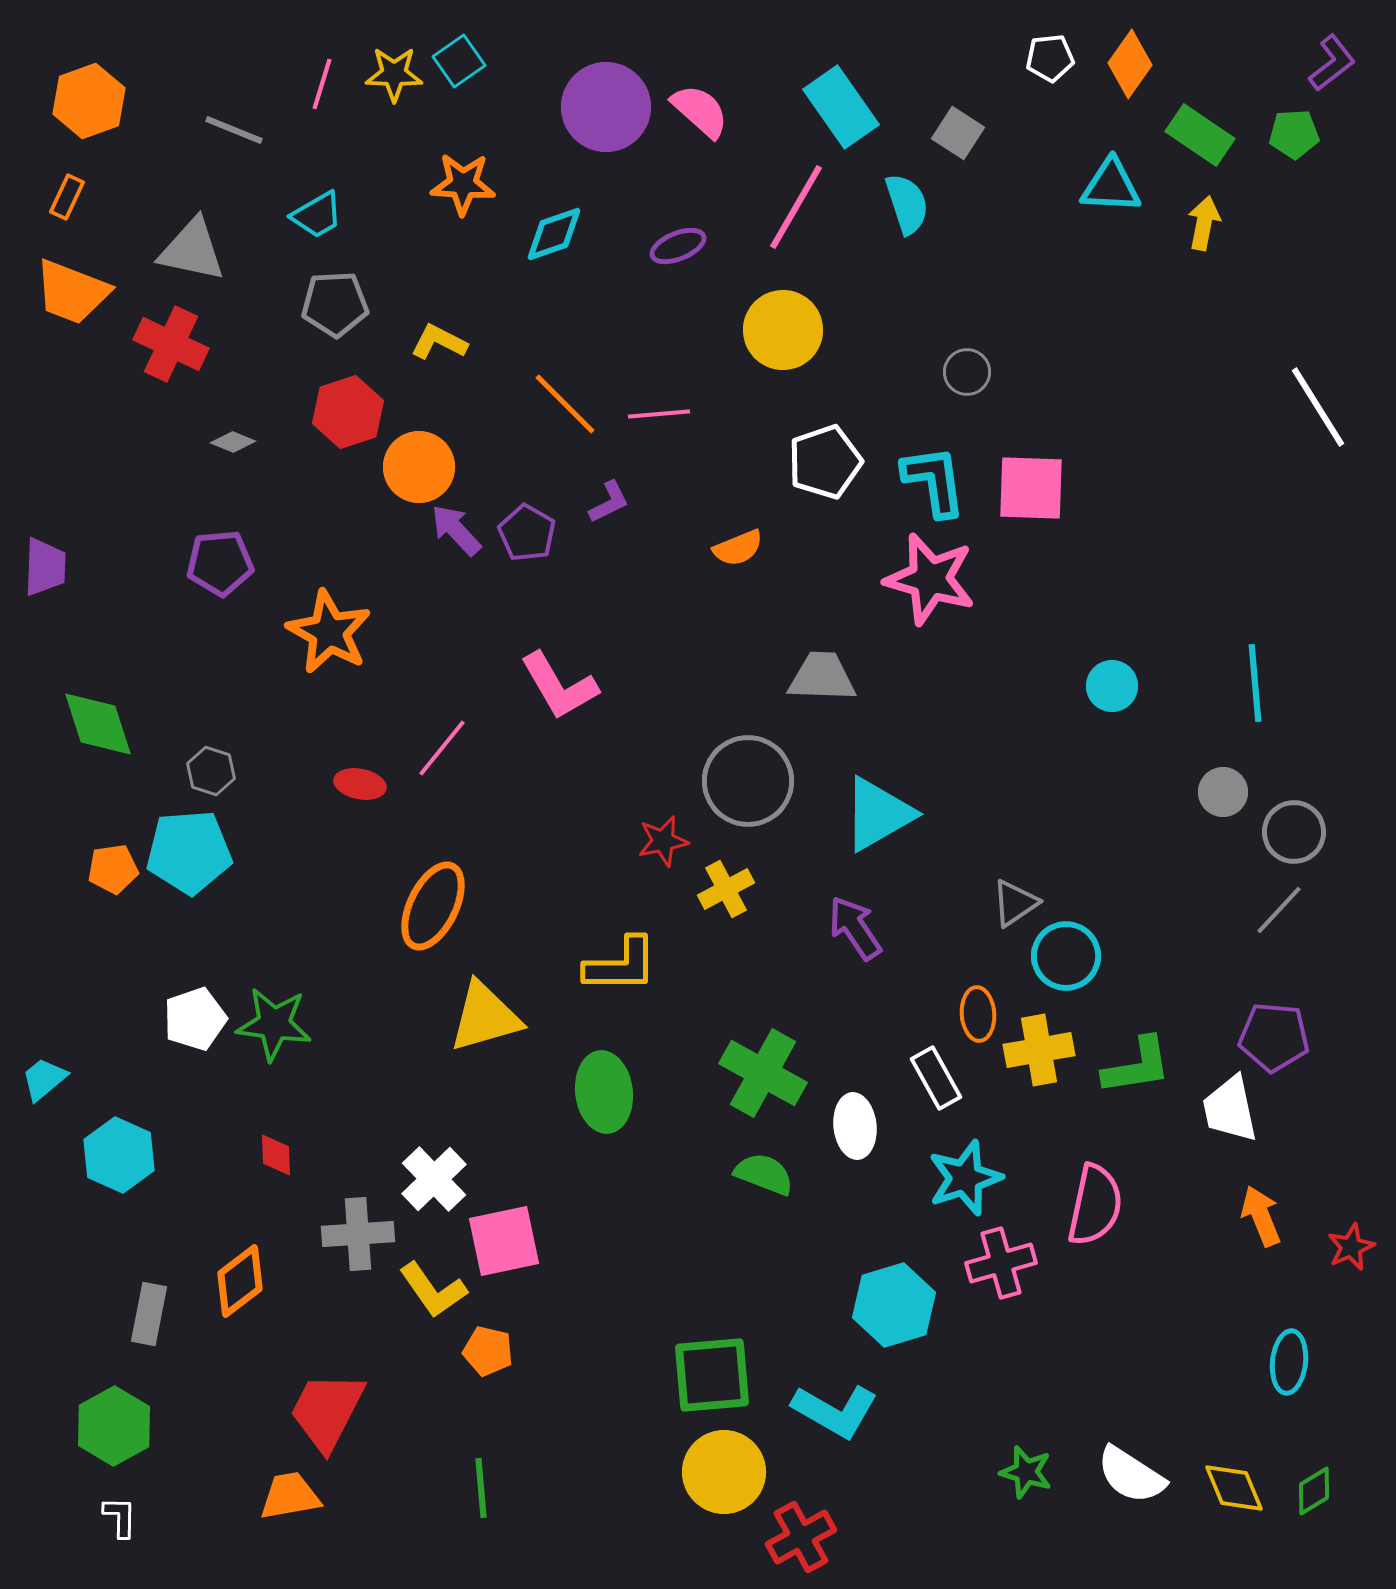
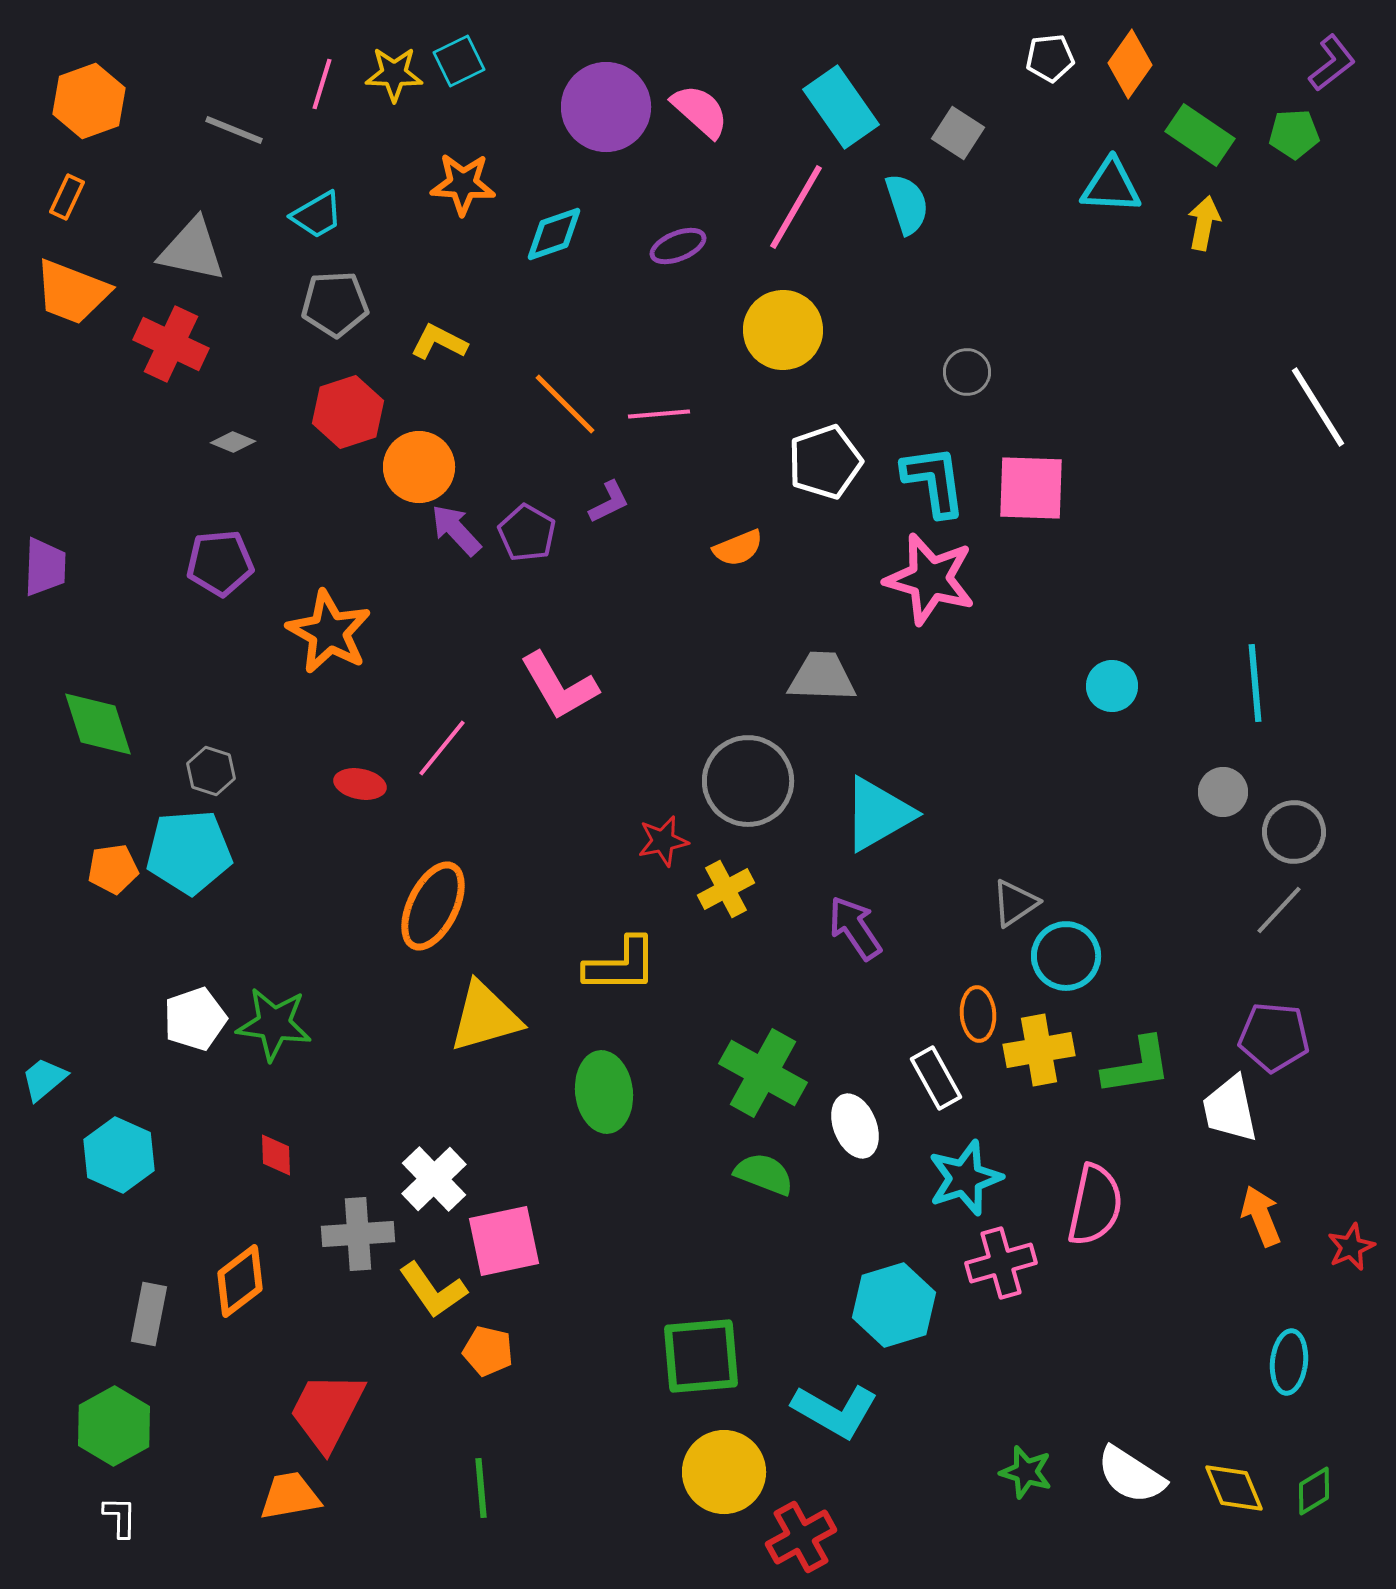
cyan square at (459, 61): rotated 9 degrees clockwise
white ellipse at (855, 1126): rotated 16 degrees counterclockwise
green square at (712, 1375): moved 11 px left, 19 px up
